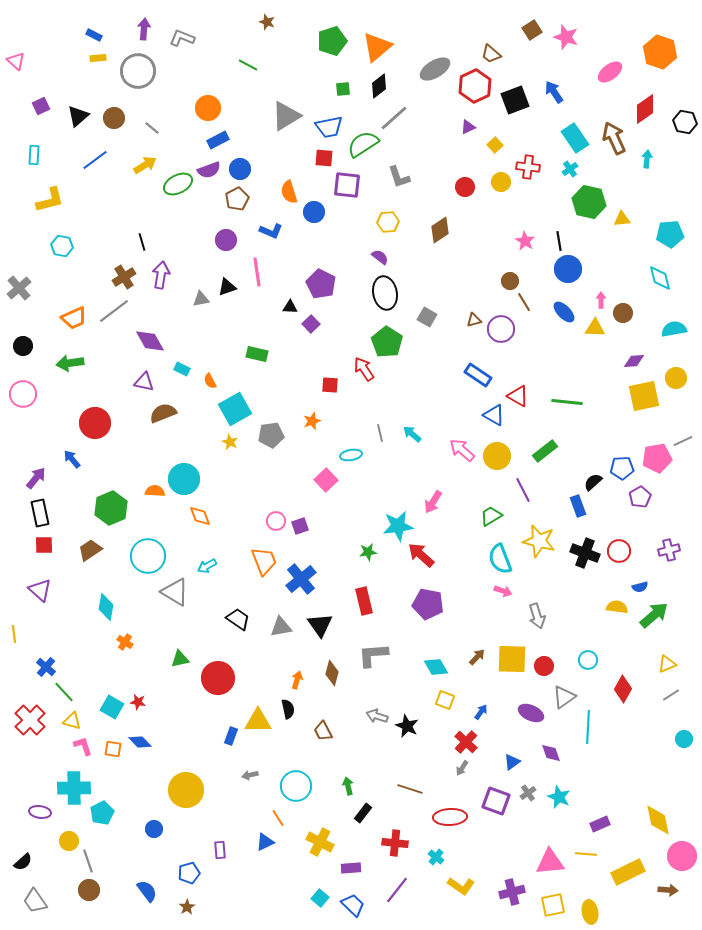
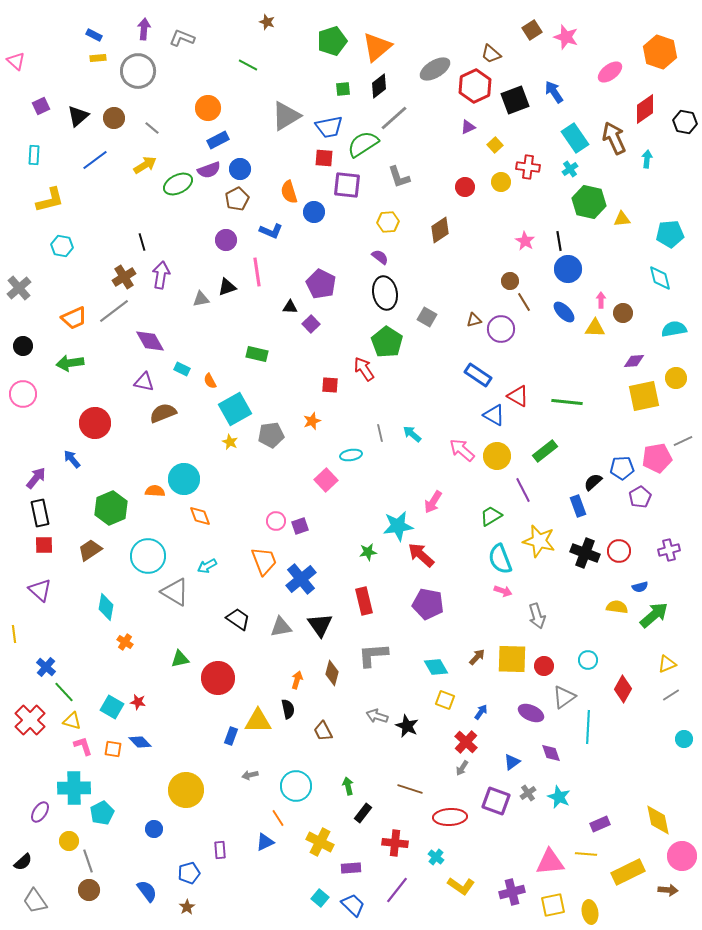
purple ellipse at (40, 812): rotated 65 degrees counterclockwise
